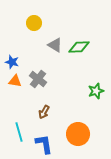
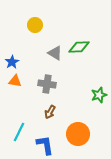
yellow circle: moved 1 px right, 2 px down
gray triangle: moved 8 px down
blue star: rotated 24 degrees clockwise
gray cross: moved 9 px right, 5 px down; rotated 30 degrees counterclockwise
green star: moved 3 px right, 4 px down
brown arrow: moved 6 px right
cyan line: rotated 42 degrees clockwise
blue L-shape: moved 1 px right, 1 px down
